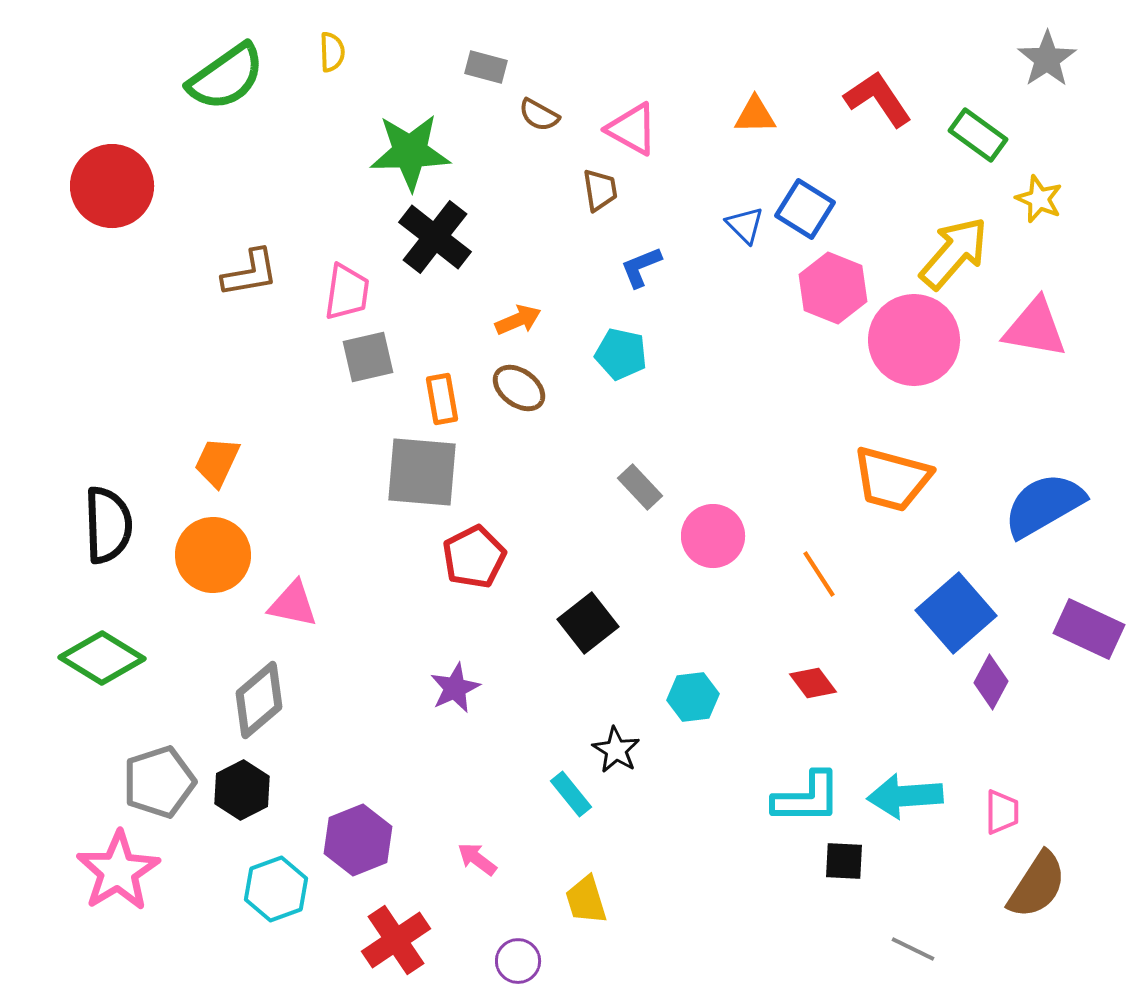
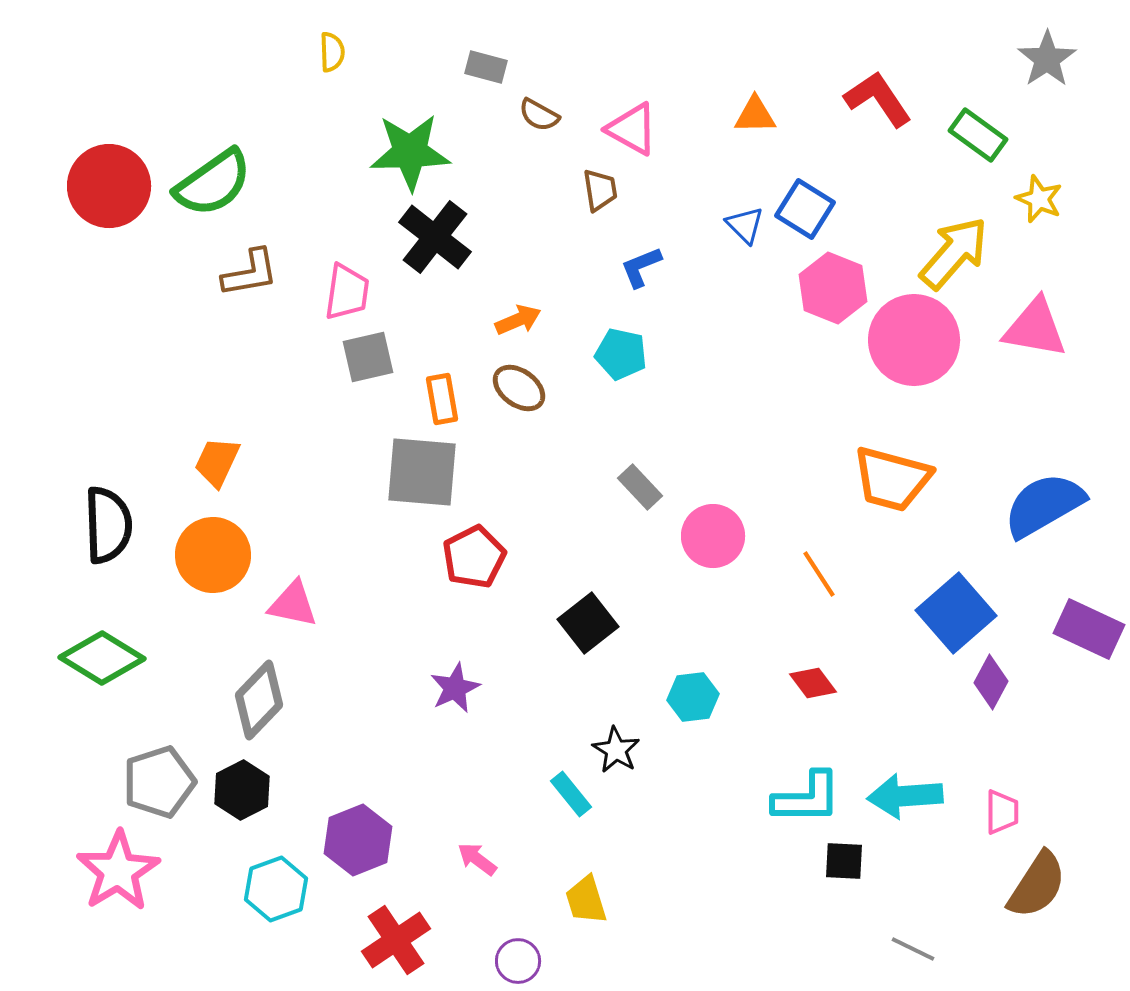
green semicircle at (226, 77): moved 13 px left, 106 px down
red circle at (112, 186): moved 3 px left
gray diamond at (259, 700): rotated 6 degrees counterclockwise
